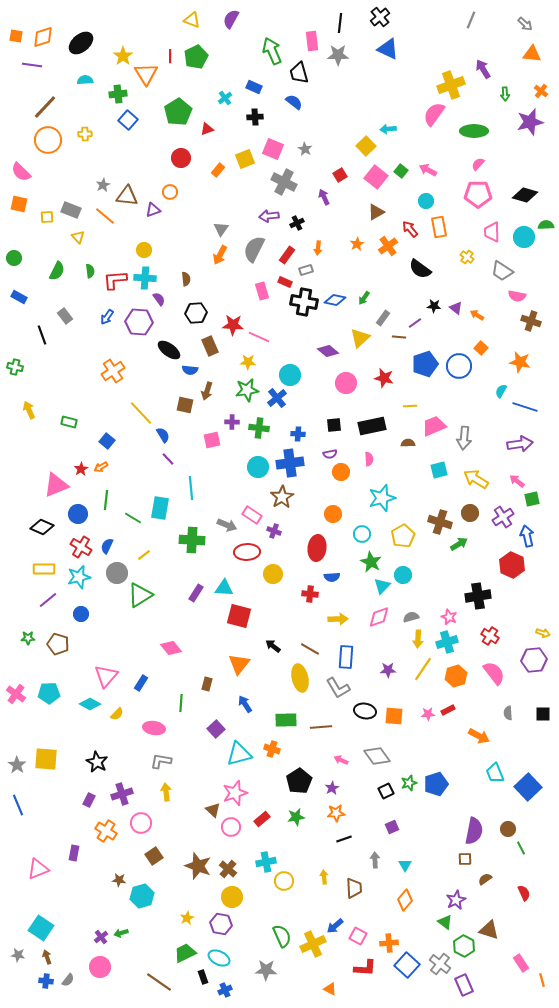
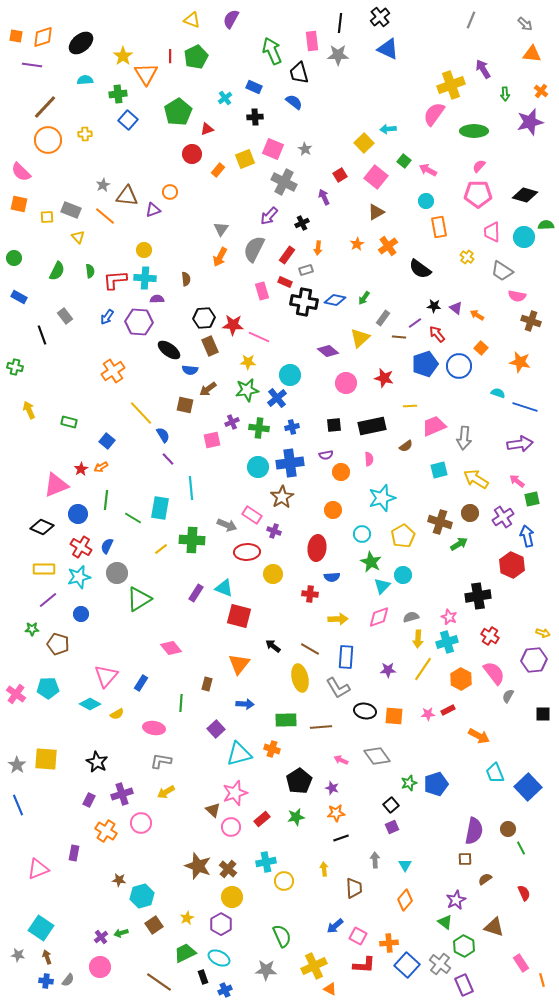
yellow square at (366, 146): moved 2 px left, 3 px up
red circle at (181, 158): moved 11 px right, 4 px up
pink semicircle at (478, 164): moved 1 px right, 2 px down
green square at (401, 171): moved 3 px right, 10 px up
purple arrow at (269, 216): rotated 42 degrees counterclockwise
black cross at (297, 223): moved 5 px right
red arrow at (410, 229): moved 27 px right, 105 px down
orange arrow at (220, 255): moved 2 px down
purple semicircle at (159, 299): moved 2 px left; rotated 56 degrees counterclockwise
black hexagon at (196, 313): moved 8 px right, 5 px down
brown arrow at (207, 391): moved 1 px right, 2 px up; rotated 36 degrees clockwise
cyan semicircle at (501, 391): moved 3 px left, 2 px down; rotated 80 degrees clockwise
purple cross at (232, 422): rotated 24 degrees counterclockwise
blue cross at (298, 434): moved 6 px left, 7 px up; rotated 16 degrees counterclockwise
brown semicircle at (408, 443): moved 2 px left, 3 px down; rotated 144 degrees clockwise
purple semicircle at (330, 454): moved 4 px left, 1 px down
orange circle at (333, 514): moved 4 px up
yellow line at (144, 555): moved 17 px right, 6 px up
cyan triangle at (224, 588): rotated 18 degrees clockwise
green triangle at (140, 595): moved 1 px left, 4 px down
green star at (28, 638): moved 4 px right, 9 px up
orange hexagon at (456, 676): moved 5 px right, 3 px down; rotated 15 degrees counterclockwise
cyan pentagon at (49, 693): moved 1 px left, 5 px up
blue arrow at (245, 704): rotated 126 degrees clockwise
gray semicircle at (508, 713): moved 17 px up; rotated 32 degrees clockwise
yellow semicircle at (117, 714): rotated 16 degrees clockwise
purple star at (332, 788): rotated 24 degrees counterclockwise
black square at (386, 791): moved 5 px right, 14 px down; rotated 14 degrees counterclockwise
yellow arrow at (166, 792): rotated 114 degrees counterclockwise
black line at (344, 839): moved 3 px left, 1 px up
brown square at (154, 856): moved 69 px down
yellow arrow at (324, 877): moved 8 px up
purple hexagon at (221, 924): rotated 20 degrees clockwise
brown triangle at (489, 930): moved 5 px right, 3 px up
yellow cross at (313, 944): moved 1 px right, 22 px down
red L-shape at (365, 968): moved 1 px left, 3 px up
